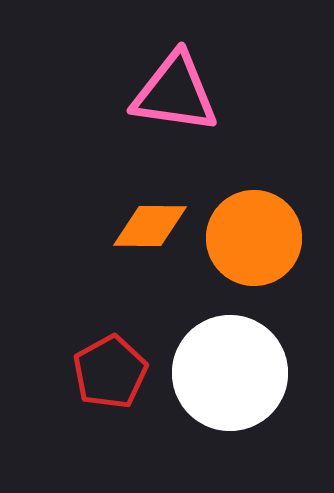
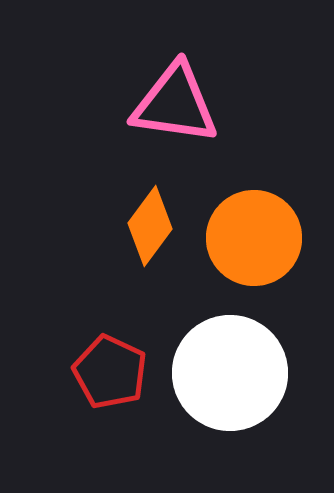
pink triangle: moved 11 px down
orange diamond: rotated 54 degrees counterclockwise
red pentagon: rotated 18 degrees counterclockwise
